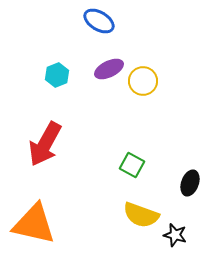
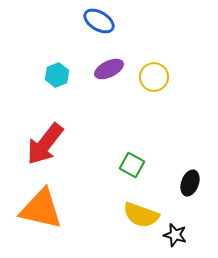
yellow circle: moved 11 px right, 4 px up
red arrow: rotated 9 degrees clockwise
orange triangle: moved 7 px right, 15 px up
